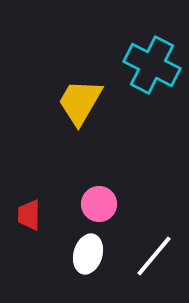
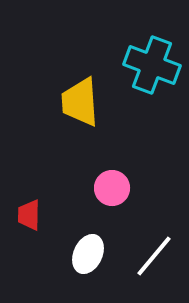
cyan cross: rotated 6 degrees counterclockwise
yellow trapezoid: rotated 34 degrees counterclockwise
pink circle: moved 13 px right, 16 px up
white ellipse: rotated 9 degrees clockwise
